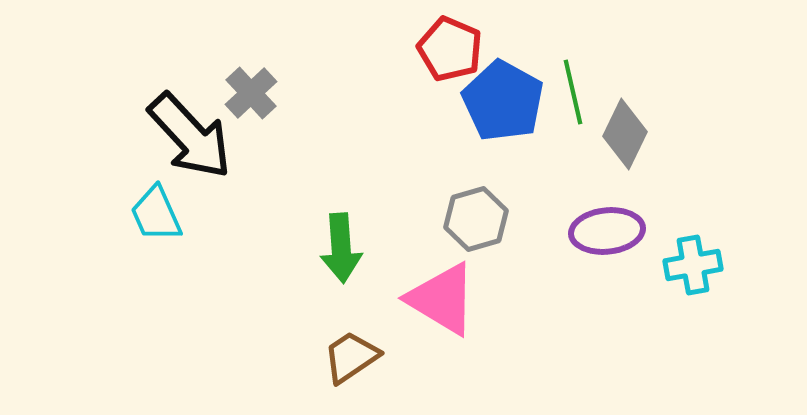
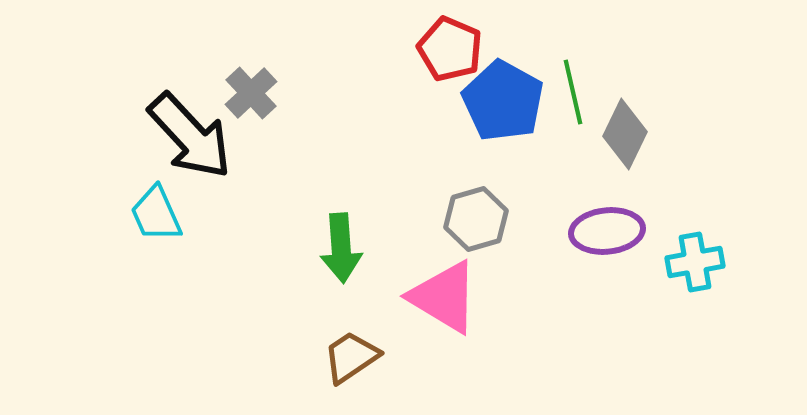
cyan cross: moved 2 px right, 3 px up
pink triangle: moved 2 px right, 2 px up
